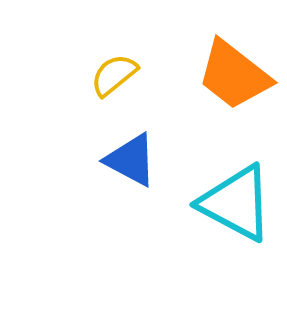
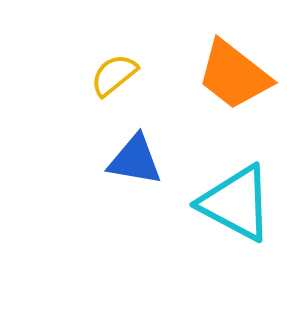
blue triangle: moved 4 px right; rotated 18 degrees counterclockwise
